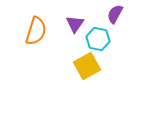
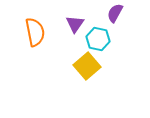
purple semicircle: moved 1 px up
orange semicircle: moved 1 px left, 1 px down; rotated 28 degrees counterclockwise
yellow square: rotated 12 degrees counterclockwise
